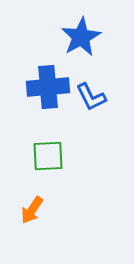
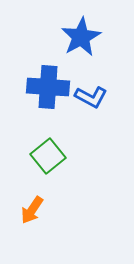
blue cross: rotated 9 degrees clockwise
blue L-shape: rotated 36 degrees counterclockwise
green square: rotated 36 degrees counterclockwise
